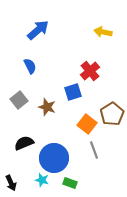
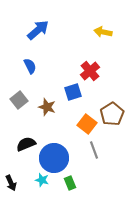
black semicircle: moved 2 px right, 1 px down
green rectangle: rotated 48 degrees clockwise
